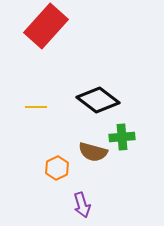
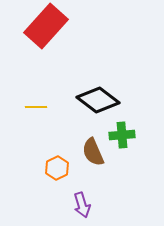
green cross: moved 2 px up
brown semicircle: rotated 52 degrees clockwise
